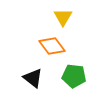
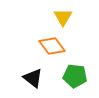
green pentagon: moved 1 px right
